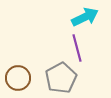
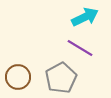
purple line: moved 3 px right; rotated 44 degrees counterclockwise
brown circle: moved 1 px up
